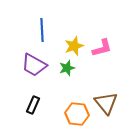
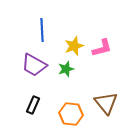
green star: moved 1 px left, 1 px down
orange hexagon: moved 6 px left
